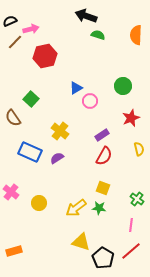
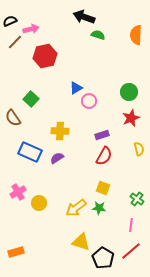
black arrow: moved 2 px left, 1 px down
green circle: moved 6 px right, 6 px down
pink circle: moved 1 px left
yellow cross: rotated 36 degrees counterclockwise
purple rectangle: rotated 16 degrees clockwise
pink cross: moved 7 px right; rotated 21 degrees clockwise
orange rectangle: moved 2 px right, 1 px down
